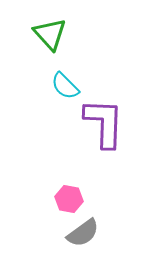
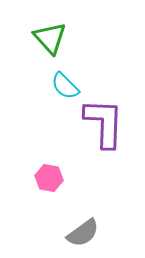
green triangle: moved 4 px down
pink hexagon: moved 20 px left, 21 px up
